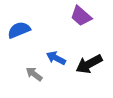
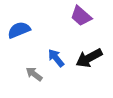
blue arrow: rotated 24 degrees clockwise
black arrow: moved 6 px up
